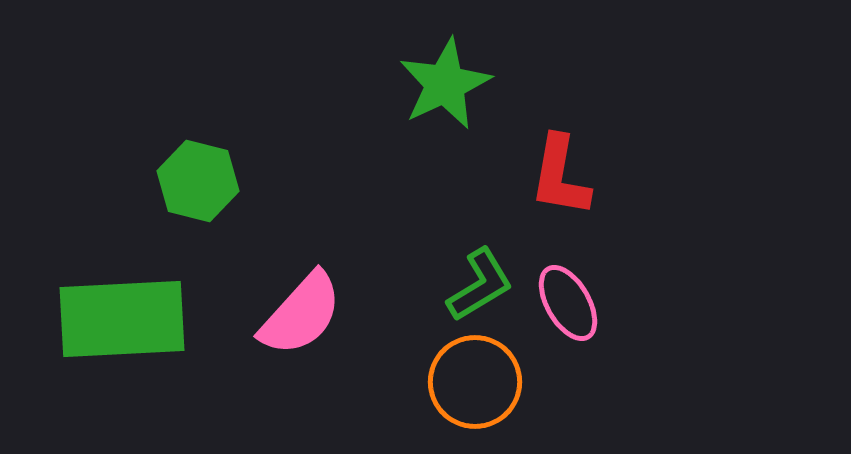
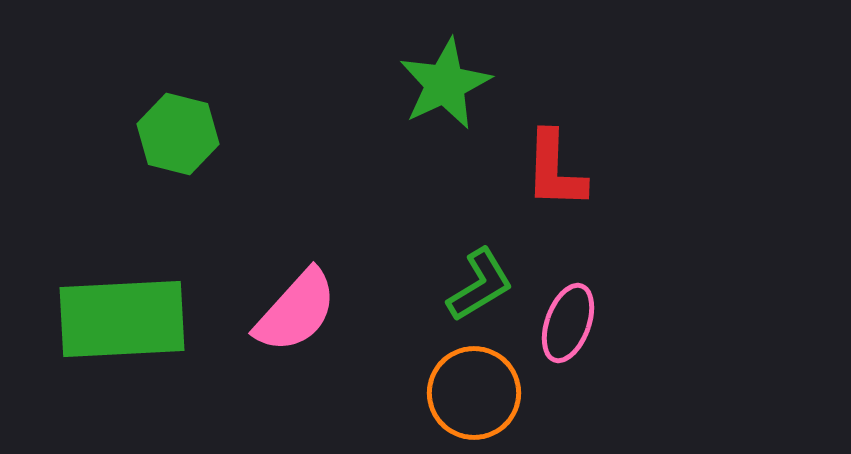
red L-shape: moved 5 px left, 6 px up; rotated 8 degrees counterclockwise
green hexagon: moved 20 px left, 47 px up
pink ellipse: moved 20 px down; rotated 50 degrees clockwise
pink semicircle: moved 5 px left, 3 px up
orange circle: moved 1 px left, 11 px down
